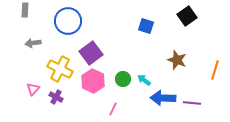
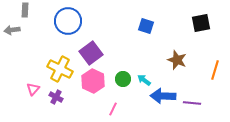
black square: moved 14 px right, 7 px down; rotated 24 degrees clockwise
gray arrow: moved 21 px left, 13 px up
blue arrow: moved 2 px up
